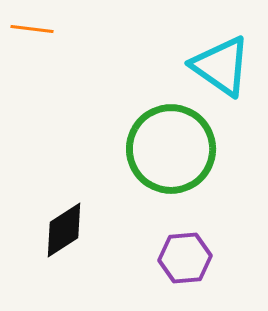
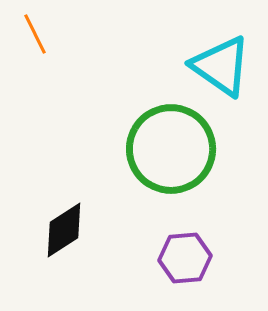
orange line: moved 3 px right, 5 px down; rotated 57 degrees clockwise
